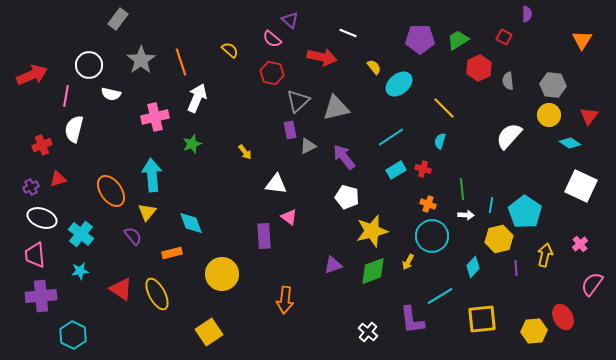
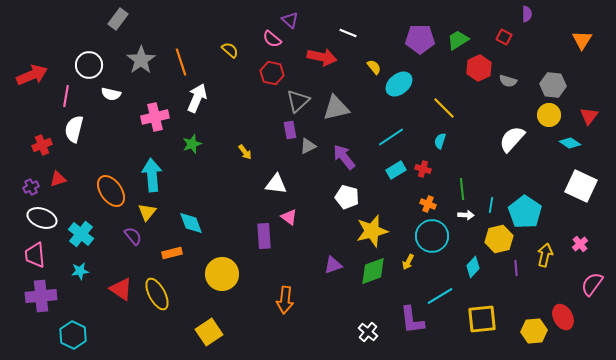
gray semicircle at (508, 81): rotated 66 degrees counterclockwise
white semicircle at (509, 136): moved 3 px right, 3 px down
